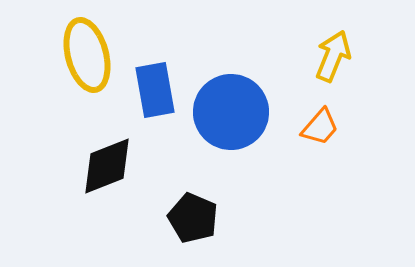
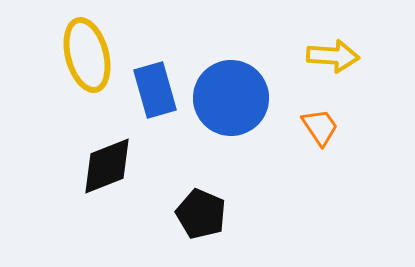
yellow arrow: rotated 72 degrees clockwise
blue rectangle: rotated 6 degrees counterclockwise
blue circle: moved 14 px up
orange trapezoid: rotated 75 degrees counterclockwise
black pentagon: moved 8 px right, 4 px up
